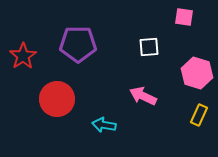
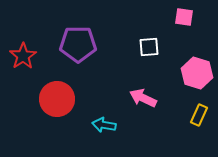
pink arrow: moved 2 px down
